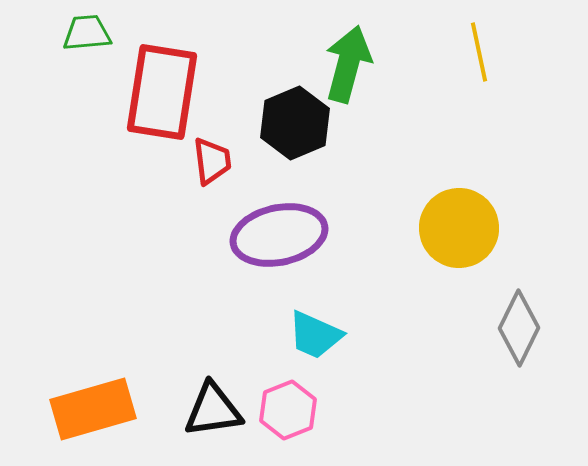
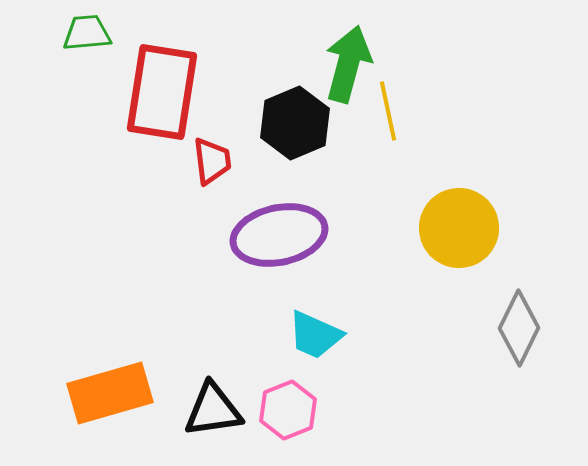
yellow line: moved 91 px left, 59 px down
orange rectangle: moved 17 px right, 16 px up
